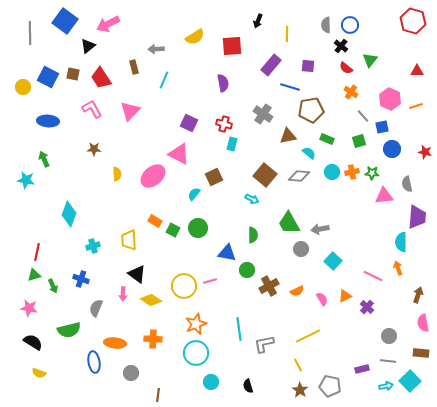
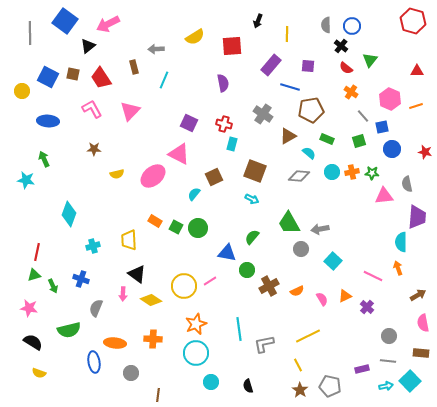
blue circle at (350, 25): moved 2 px right, 1 px down
yellow circle at (23, 87): moved 1 px left, 4 px down
brown triangle at (288, 136): rotated 18 degrees counterclockwise
yellow semicircle at (117, 174): rotated 80 degrees clockwise
brown square at (265, 175): moved 10 px left, 4 px up; rotated 20 degrees counterclockwise
green square at (173, 230): moved 3 px right, 3 px up
green semicircle at (253, 235): moved 1 px left, 2 px down; rotated 140 degrees counterclockwise
pink line at (210, 281): rotated 16 degrees counterclockwise
brown arrow at (418, 295): rotated 42 degrees clockwise
